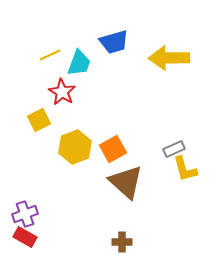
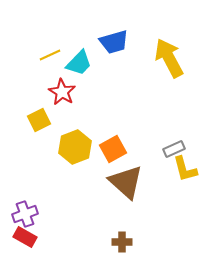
yellow arrow: rotated 63 degrees clockwise
cyan trapezoid: rotated 24 degrees clockwise
